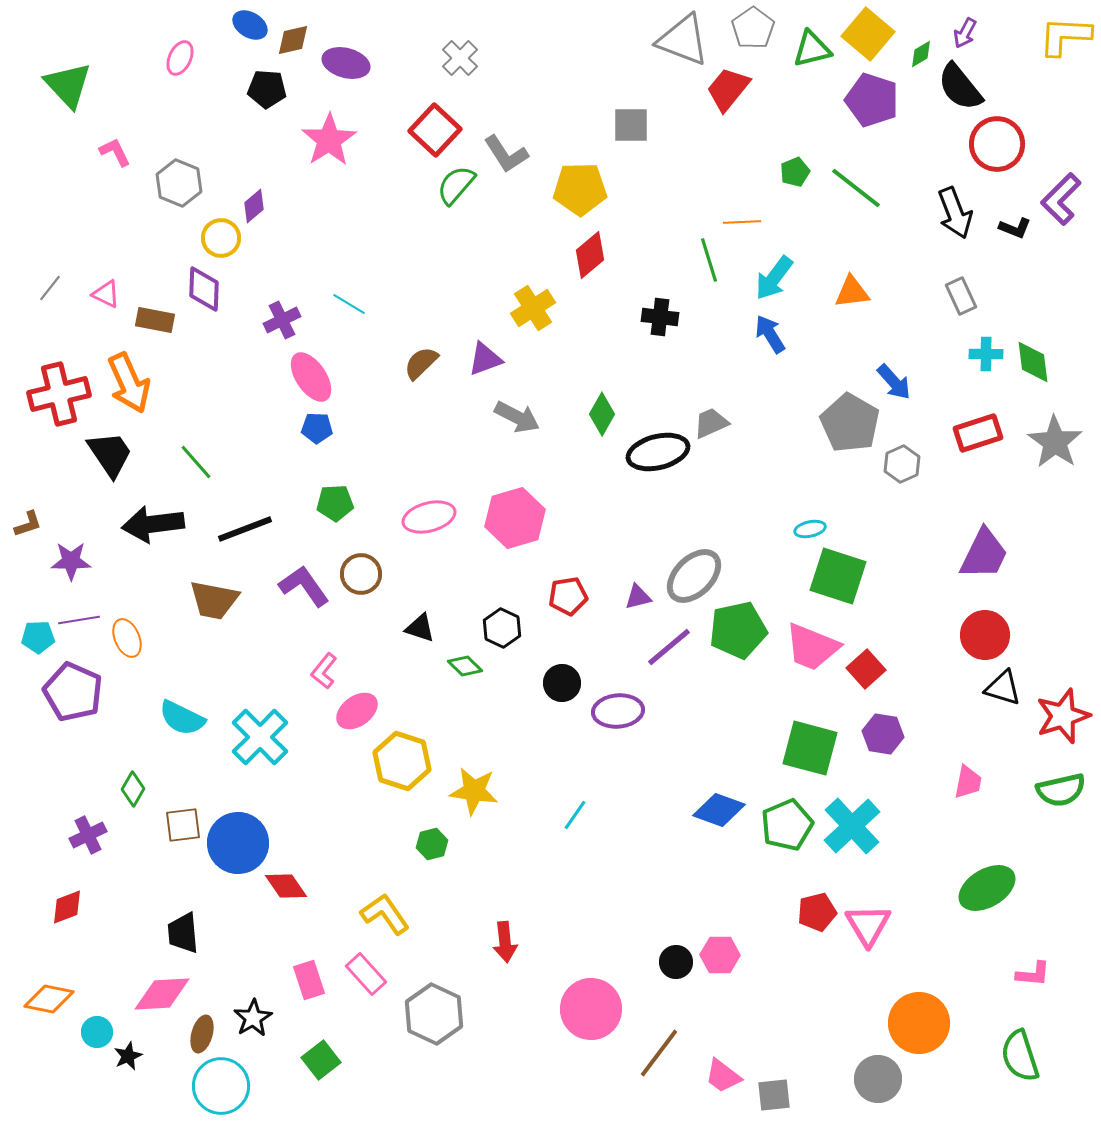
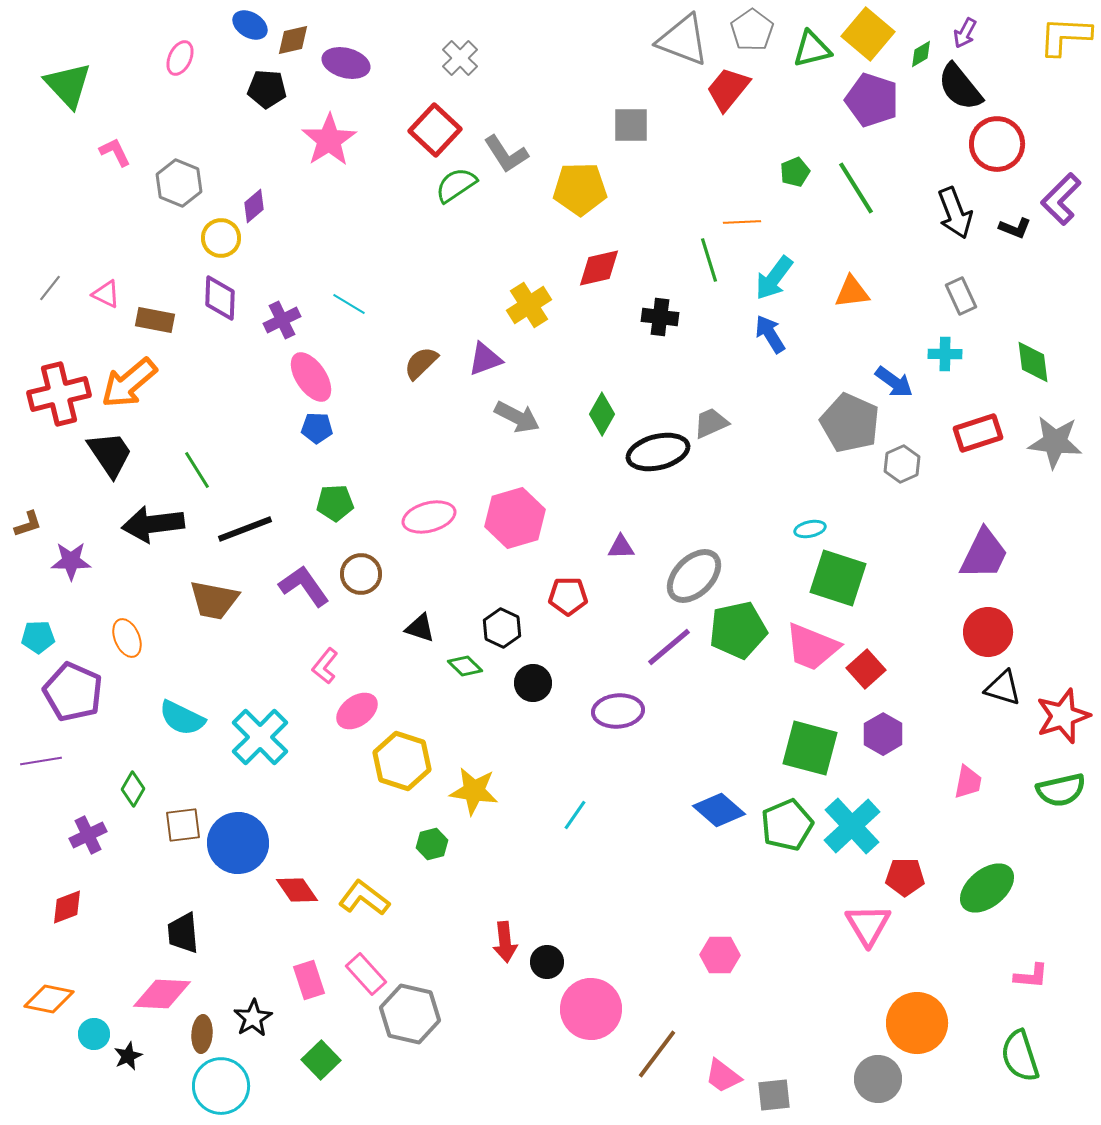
gray pentagon at (753, 28): moved 1 px left, 2 px down
green semicircle at (456, 185): rotated 15 degrees clockwise
green line at (856, 188): rotated 20 degrees clockwise
red diamond at (590, 255): moved 9 px right, 13 px down; rotated 27 degrees clockwise
purple diamond at (204, 289): moved 16 px right, 9 px down
yellow cross at (533, 308): moved 4 px left, 3 px up
cyan cross at (986, 354): moved 41 px left
blue arrow at (894, 382): rotated 12 degrees counterclockwise
orange arrow at (129, 383): rotated 74 degrees clockwise
gray pentagon at (850, 423): rotated 6 degrees counterclockwise
gray star at (1055, 442): rotated 28 degrees counterclockwise
green line at (196, 462): moved 1 px right, 8 px down; rotated 9 degrees clockwise
green square at (838, 576): moved 2 px down
red pentagon at (568, 596): rotated 9 degrees clockwise
purple triangle at (638, 597): moved 17 px left, 50 px up; rotated 12 degrees clockwise
purple line at (79, 620): moved 38 px left, 141 px down
red circle at (985, 635): moved 3 px right, 3 px up
pink L-shape at (324, 671): moved 1 px right, 5 px up
black circle at (562, 683): moved 29 px left
purple hexagon at (883, 734): rotated 21 degrees clockwise
blue diamond at (719, 810): rotated 21 degrees clockwise
red diamond at (286, 886): moved 11 px right, 4 px down
green ellipse at (987, 888): rotated 8 degrees counterclockwise
red pentagon at (817, 912): moved 88 px right, 35 px up; rotated 15 degrees clockwise
yellow L-shape at (385, 914): moved 21 px left, 16 px up; rotated 18 degrees counterclockwise
black circle at (676, 962): moved 129 px left
pink L-shape at (1033, 974): moved 2 px left, 2 px down
pink diamond at (162, 994): rotated 6 degrees clockwise
gray hexagon at (434, 1014): moved 24 px left; rotated 12 degrees counterclockwise
orange circle at (919, 1023): moved 2 px left
cyan circle at (97, 1032): moved 3 px left, 2 px down
brown ellipse at (202, 1034): rotated 12 degrees counterclockwise
brown line at (659, 1053): moved 2 px left, 1 px down
green square at (321, 1060): rotated 6 degrees counterclockwise
